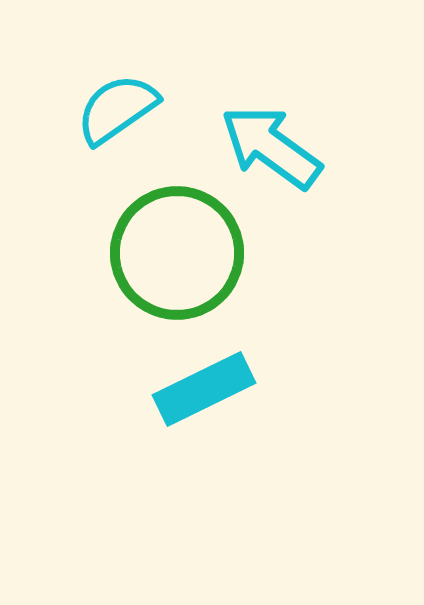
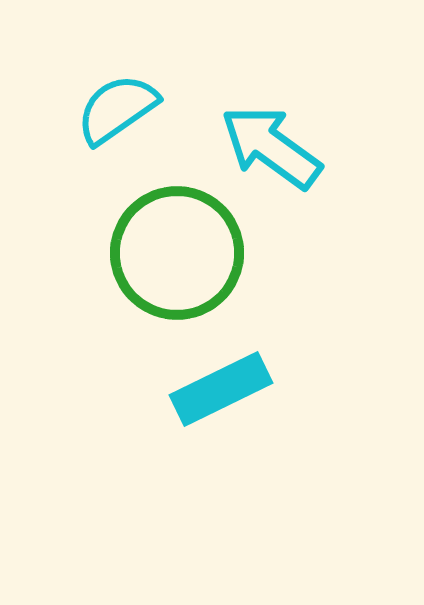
cyan rectangle: moved 17 px right
